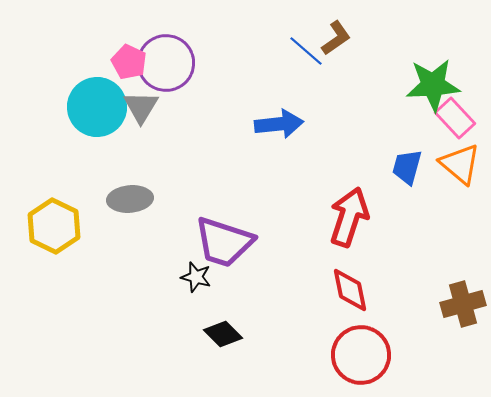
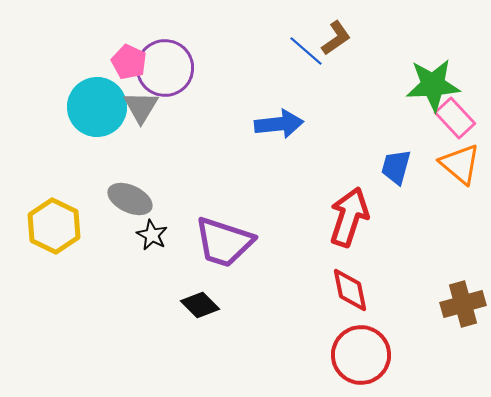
purple circle: moved 1 px left, 5 px down
blue trapezoid: moved 11 px left
gray ellipse: rotated 30 degrees clockwise
black star: moved 44 px left, 42 px up; rotated 12 degrees clockwise
black diamond: moved 23 px left, 29 px up
